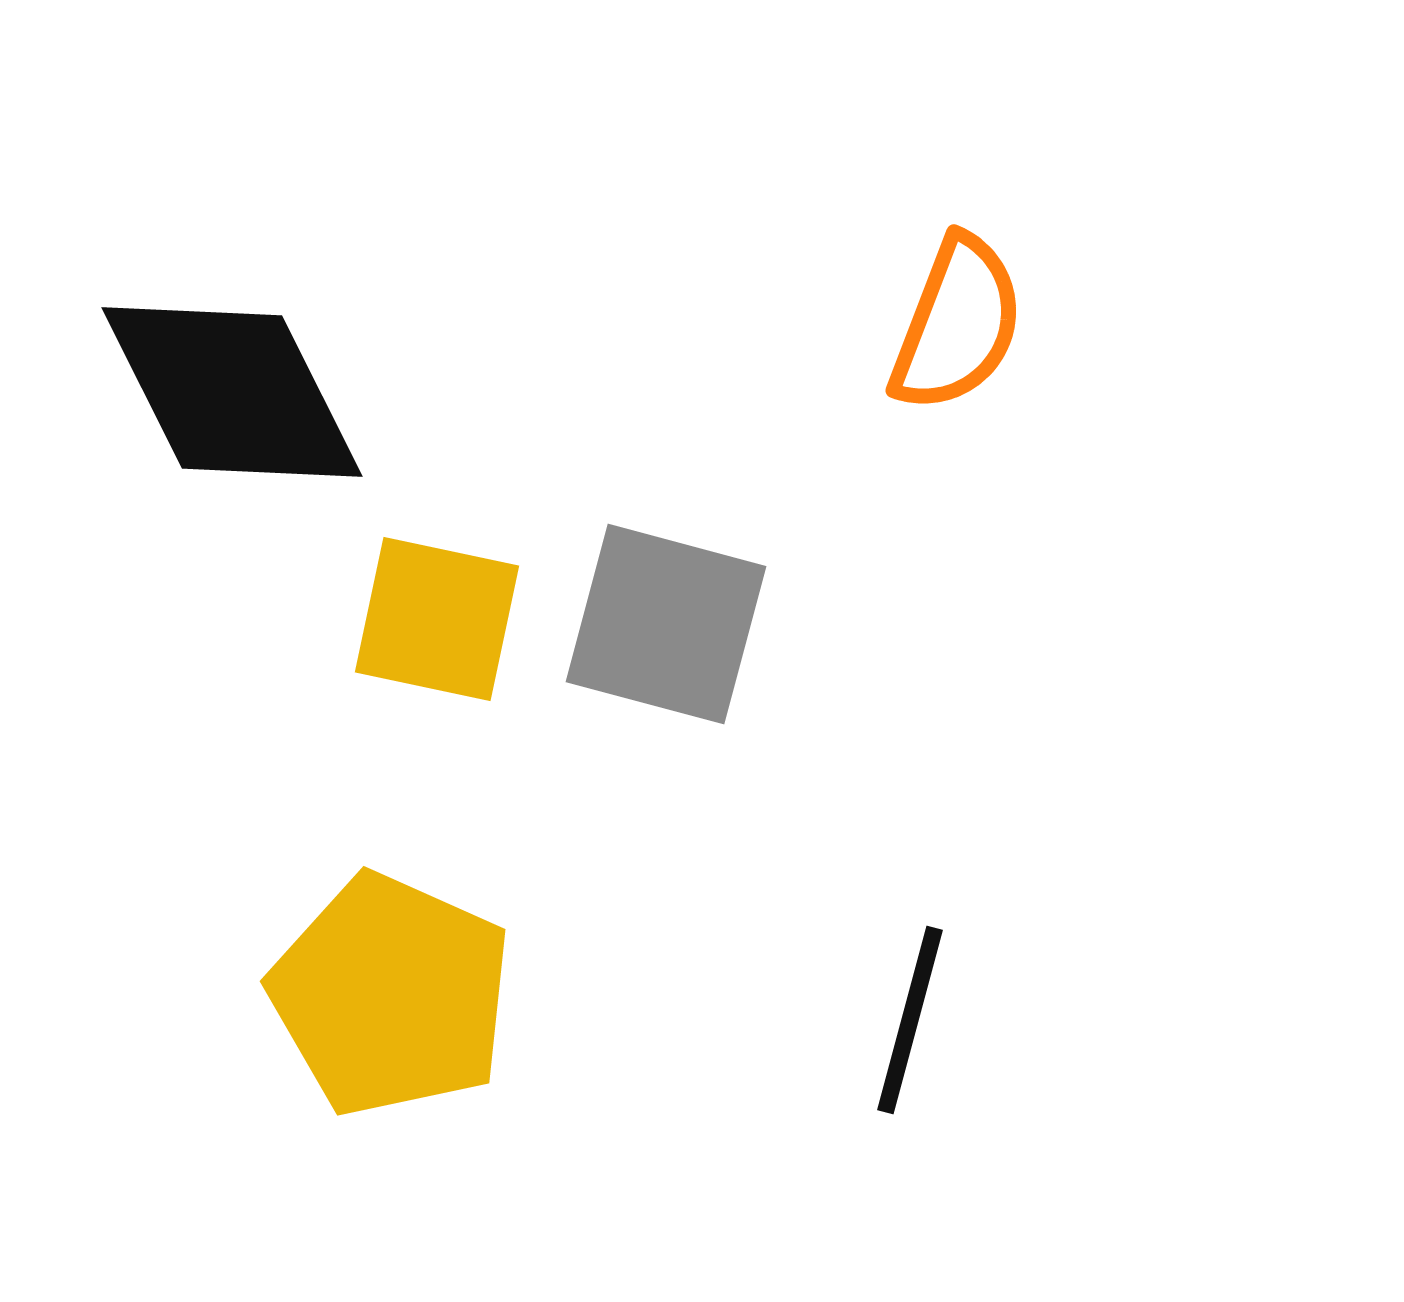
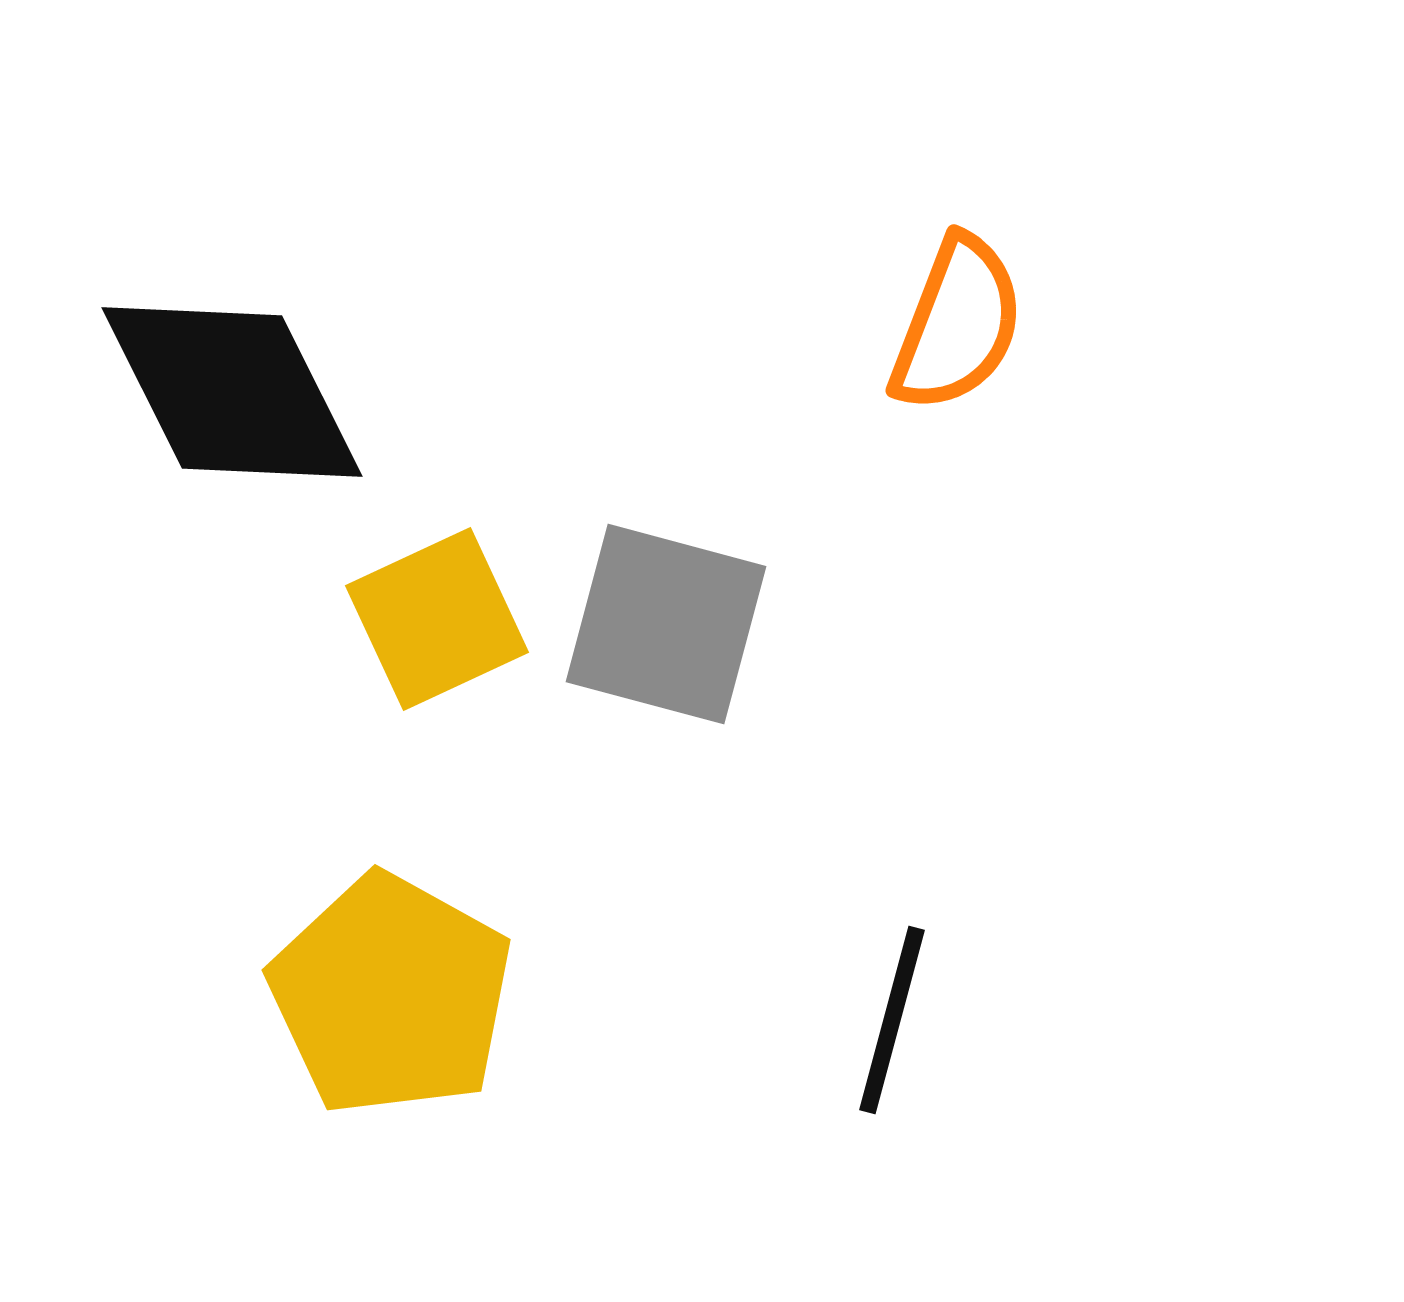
yellow square: rotated 37 degrees counterclockwise
yellow pentagon: rotated 5 degrees clockwise
black line: moved 18 px left
